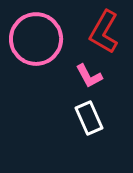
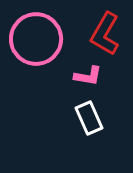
red L-shape: moved 1 px right, 2 px down
pink L-shape: moved 1 px left; rotated 52 degrees counterclockwise
